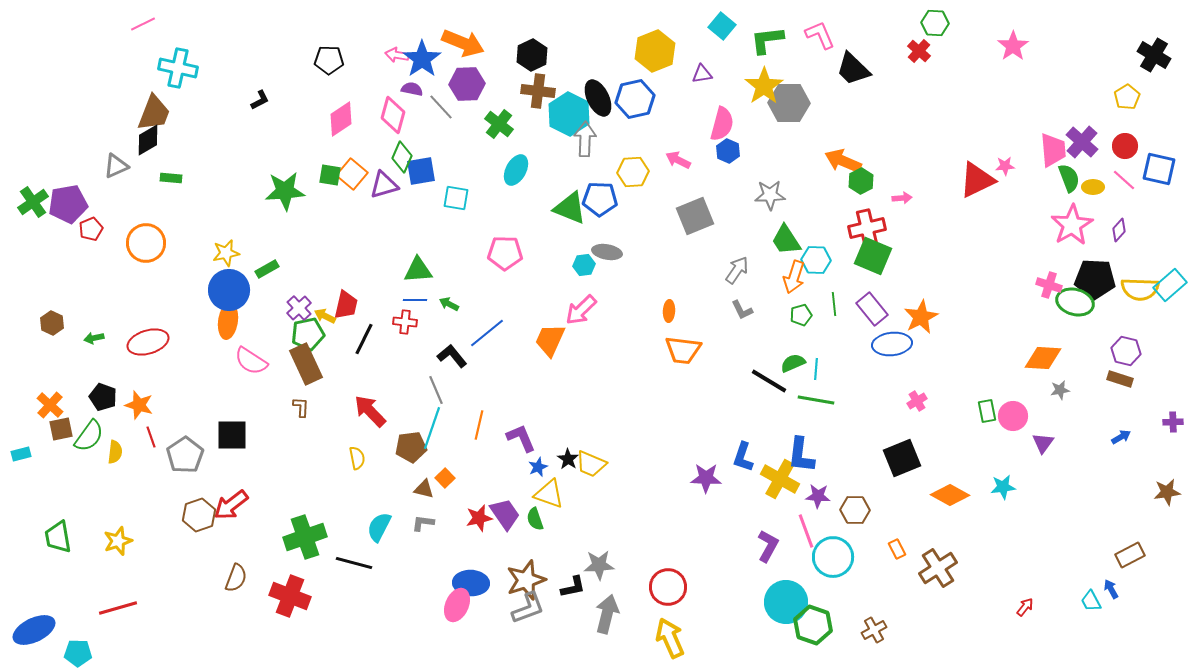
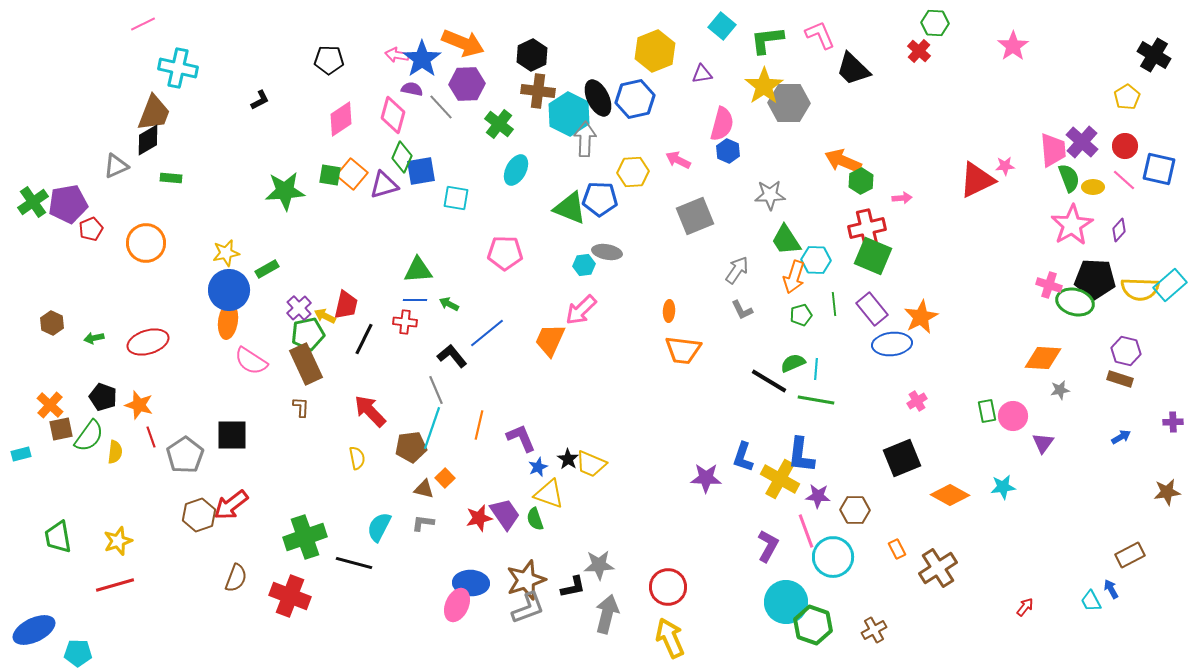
red line at (118, 608): moved 3 px left, 23 px up
